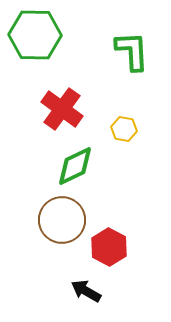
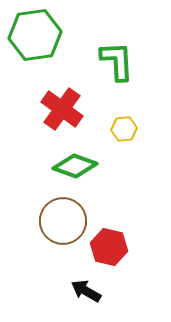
green hexagon: rotated 9 degrees counterclockwise
green L-shape: moved 15 px left, 10 px down
yellow hexagon: rotated 15 degrees counterclockwise
green diamond: rotated 45 degrees clockwise
brown circle: moved 1 px right, 1 px down
red hexagon: rotated 15 degrees counterclockwise
